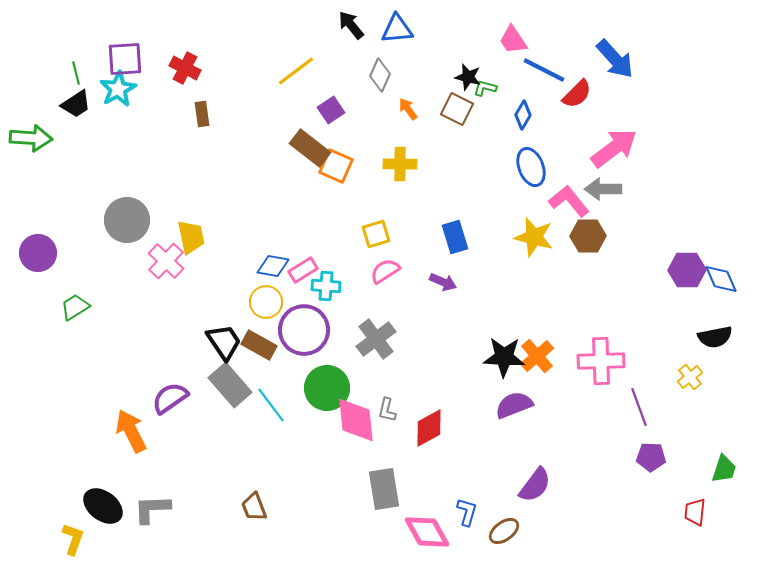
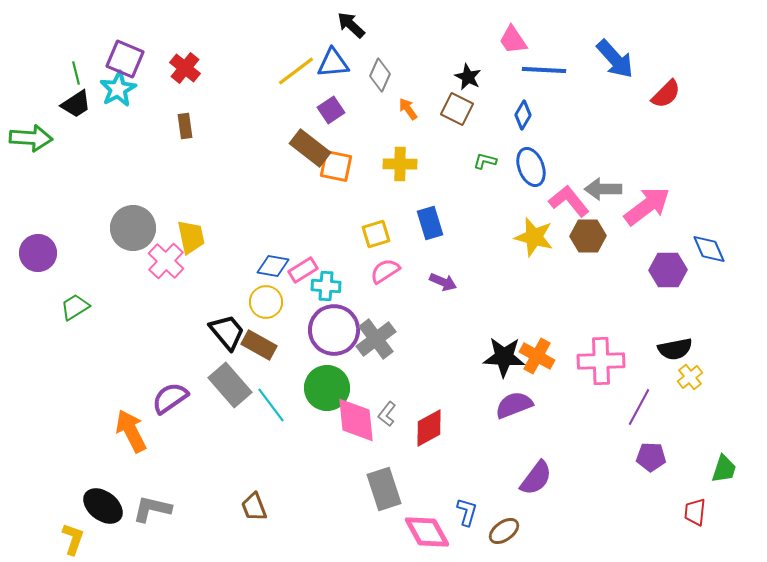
black arrow at (351, 25): rotated 8 degrees counterclockwise
blue triangle at (397, 29): moved 64 px left, 34 px down
purple square at (125, 59): rotated 27 degrees clockwise
red cross at (185, 68): rotated 12 degrees clockwise
blue line at (544, 70): rotated 24 degrees counterclockwise
black star at (468, 77): rotated 12 degrees clockwise
green L-shape at (485, 88): moved 73 px down
red semicircle at (577, 94): moved 89 px right
brown rectangle at (202, 114): moved 17 px left, 12 px down
pink arrow at (614, 148): moved 33 px right, 58 px down
orange square at (336, 166): rotated 12 degrees counterclockwise
gray circle at (127, 220): moved 6 px right, 8 px down
blue rectangle at (455, 237): moved 25 px left, 14 px up
purple hexagon at (687, 270): moved 19 px left
blue diamond at (721, 279): moved 12 px left, 30 px up
purple circle at (304, 330): moved 30 px right
black semicircle at (715, 337): moved 40 px left, 12 px down
black trapezoid at (224, 342): moved 3 px right, 10 px up; rotated 6 degrees counterclockwise
orange cross at (537, 356): rotated 20 degrees counterclockwise
purple line at (639, 407): rotated 48 degrees clockwise
gray L-shape at (387, 410): moved 4 px down; rotated 25 degrees clockwise
purple semicircle at (535, 485): moved 1 px right, 7 px up
gray rectangle at (384, 489): rotated 9 degrees counterclockwise
gray L-shape at (152, 509): rotated 15 degrees clockwise
